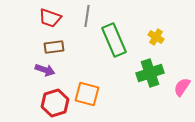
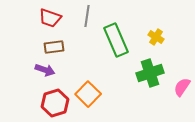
green rectangle: moved 2 px right
orange square: moved 1 px right; rotated 30 degrees clockwise
